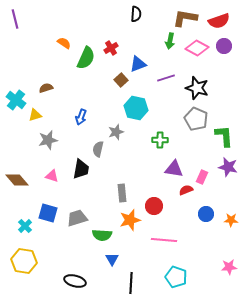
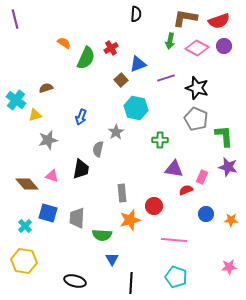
gray star at (116, 132): rotated 14 degrees counterclockwise
brown diamond at (17, 180): moved 10 px right, 4 px down
gray trapezoid at (77, 218): rotated 70 degrees counterclockwise
pink line at (164, 240): moved 10 px right
